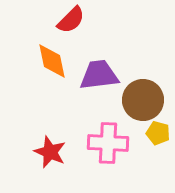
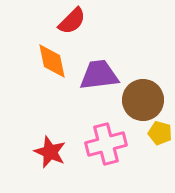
red semicircle: moved 1 px right, 1 px down
yellow pentagon: moved 2 px right
pink cross: moved 2 px left, 1 px down; rotated 18 degrees counterclockwise
